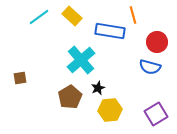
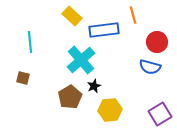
cyan line: moved 9 px left, 25 px down; rotated 60 degrees counterclockwise
blue rectangle: moved 6 px left, 1 px up; rotated 16 degrees counterclockwise
brown square: moved 3 px right; rotated 24 degrees clockwise
black star: moved 4 px left, 2 px up
purple square: moved 4 px right
